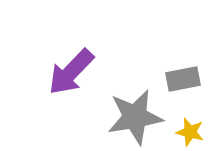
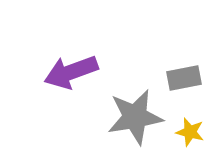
purple arrow: rotated 26 degrees clockwise
gray rectangle: moved 1 px right, 1 px up
